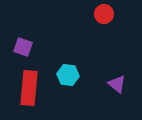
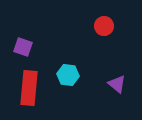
red circle: moved 12 px down
